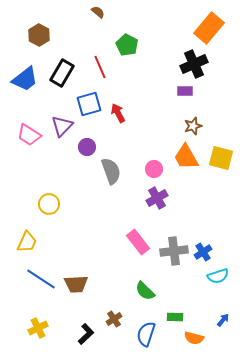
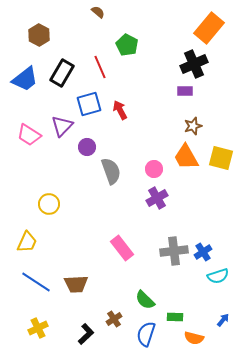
red arrow: moved 2 px right, 3 px up
pink rectangle: moved 16 px left, 6 px down
blue line: moved 5 px left, 3 px down
green semicircle: moved 9 px down
